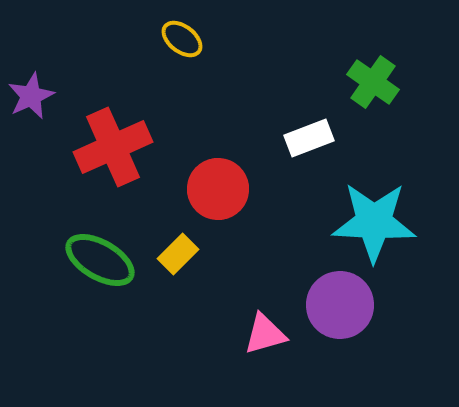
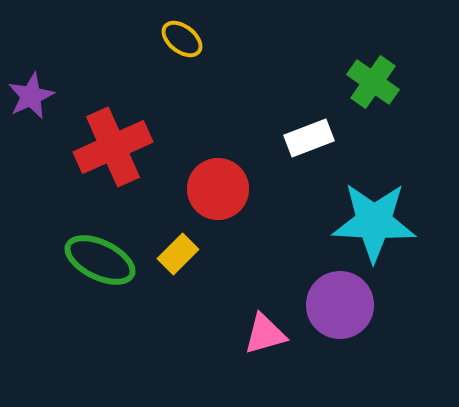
green ellipse: rotated 4 degrees counterclockwise
